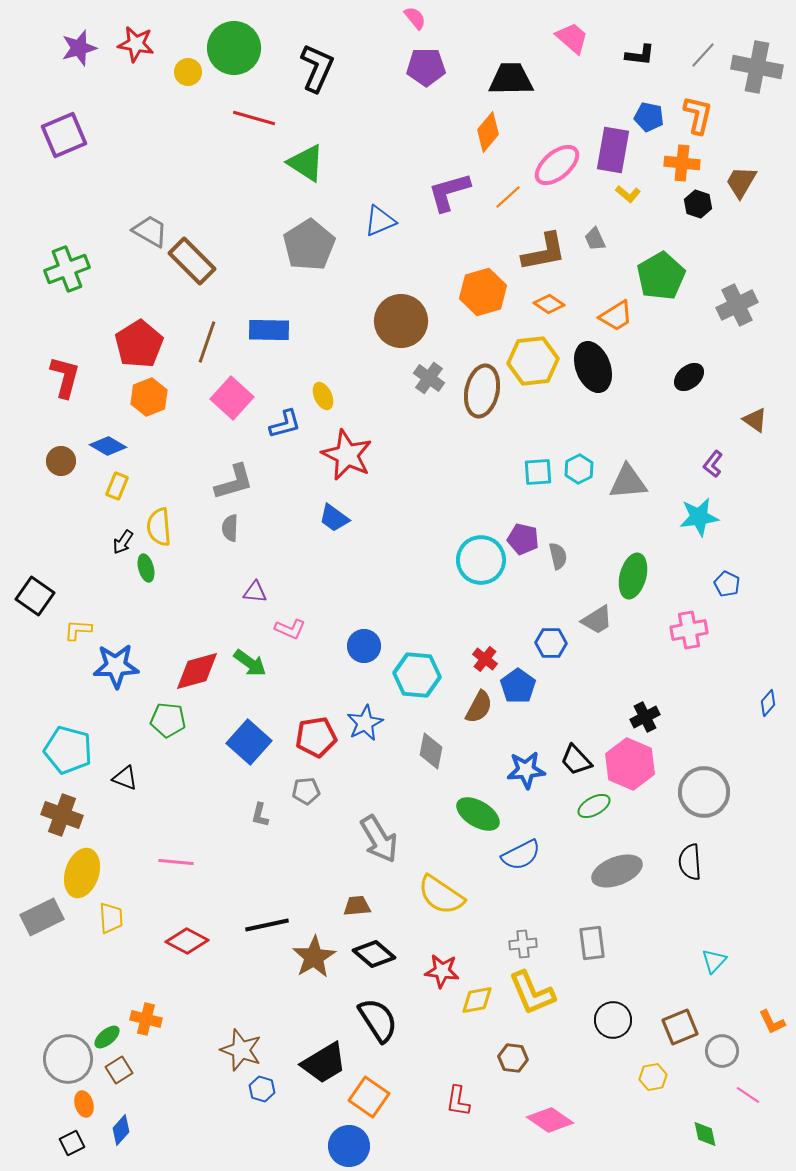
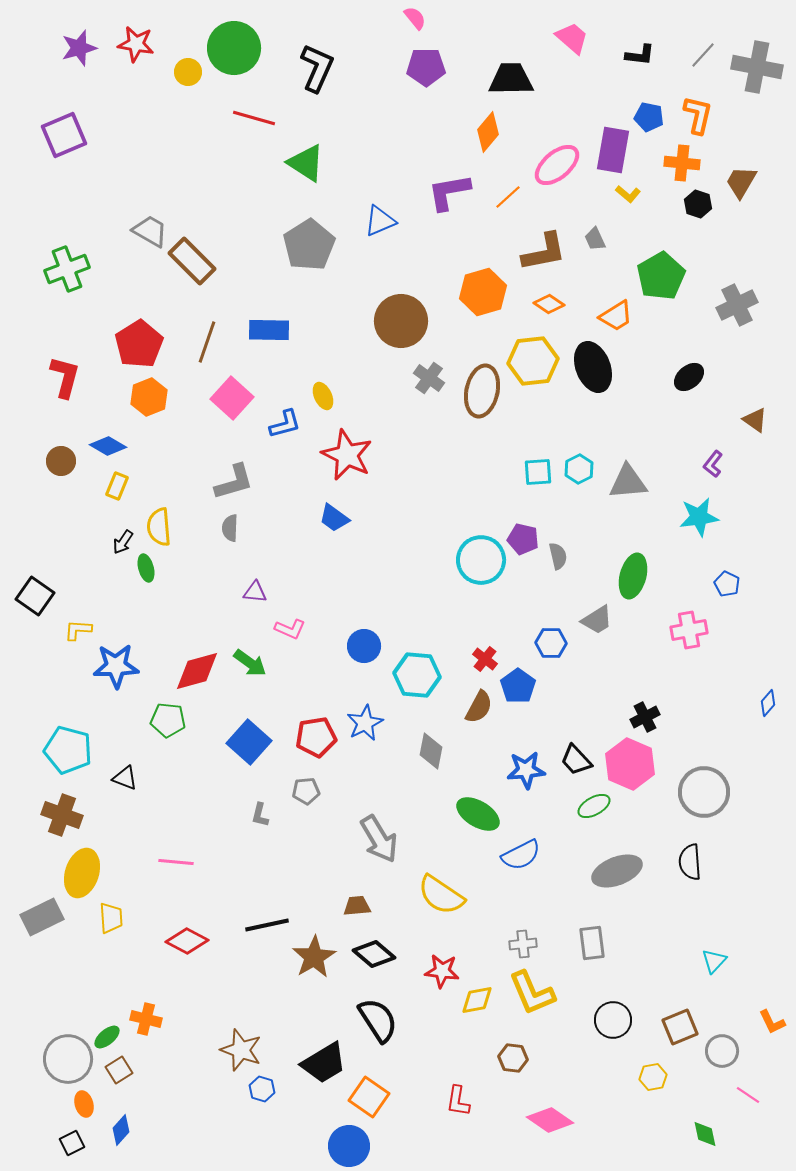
purple L-shape at (449, 192): rotated 6 degrees clockwise
